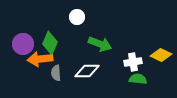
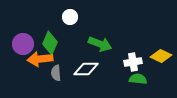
white circle: moved 7 px left
yellow diamond: moved 1 px down
white diamond: moved 1 px left, 2 px up
